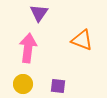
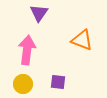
pink arrow: moved 1 px left, 2 px down
purple square: moved 4 px up
